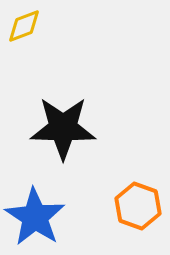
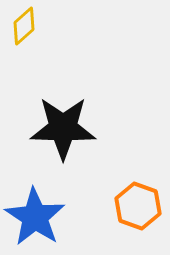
yellow diamond: rotated 21 degrees counterclockwise
